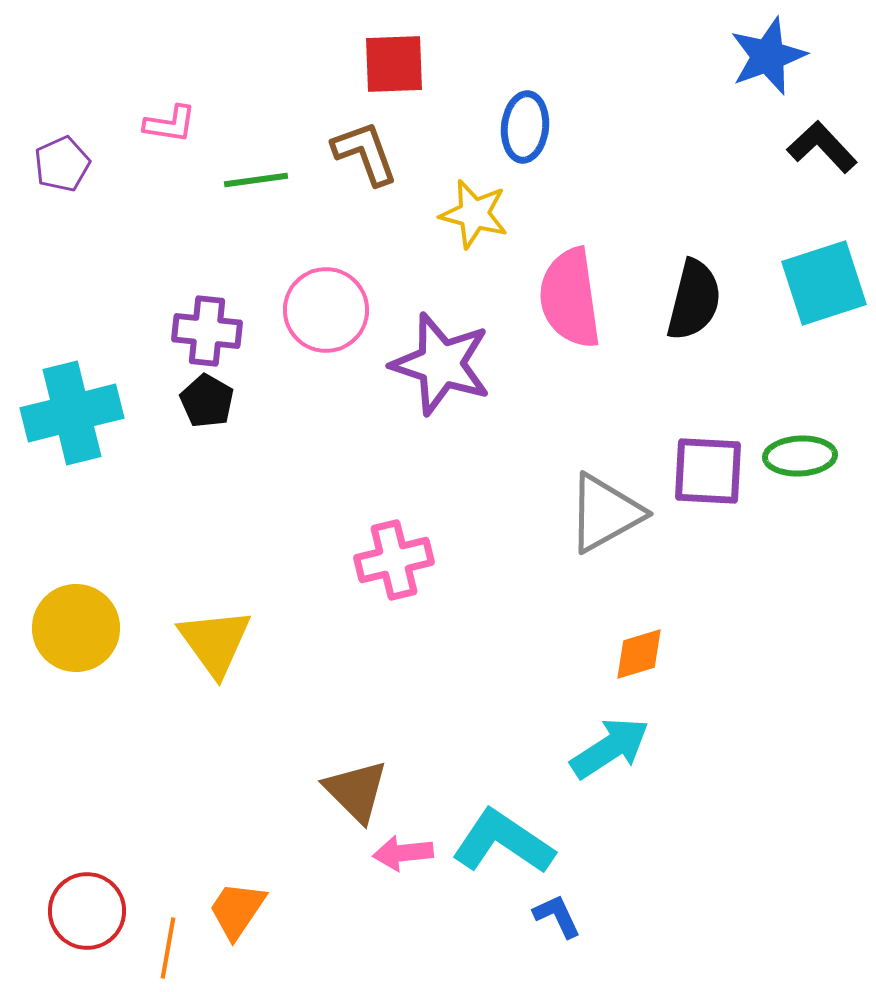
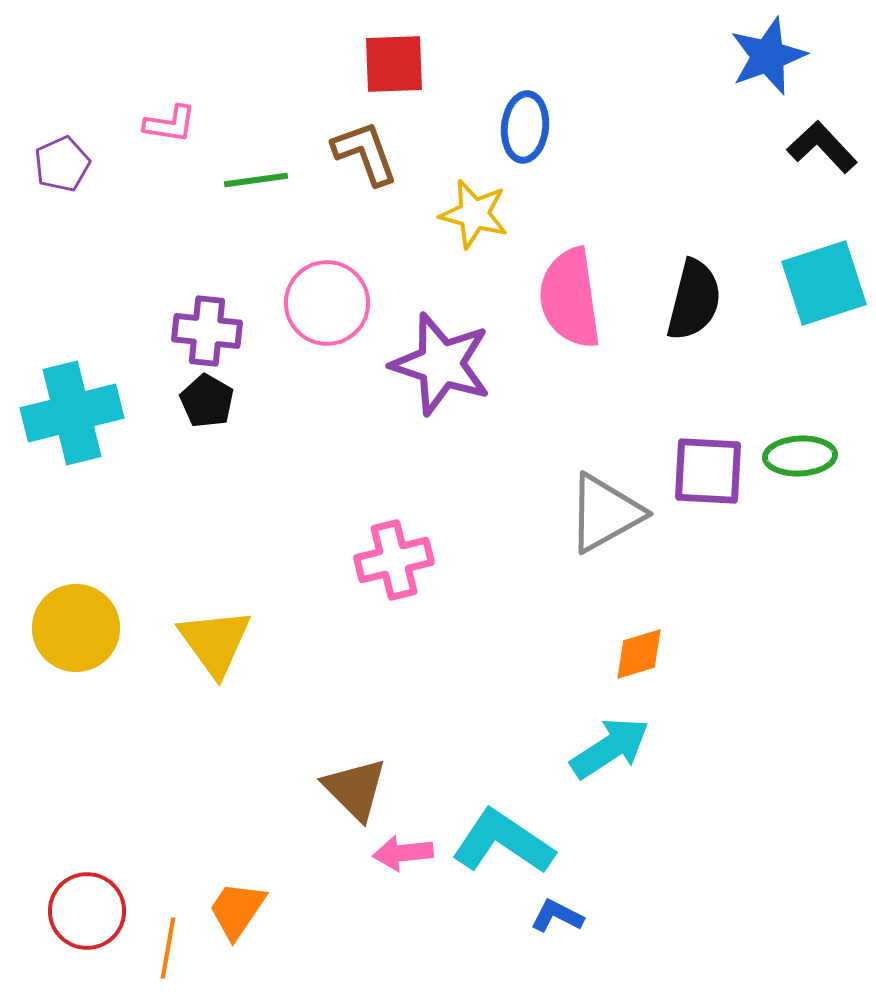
pink circle: moved 1 px right, 7 px up
brown triangle: moved 1 px left, 2 px up
blue L-shape: rotated 38 degrees counterclockwise
